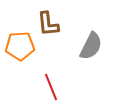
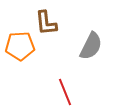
brown L-shape: moved 2 px left, 1 px up
red line: moved 14 px right, 5 px down
